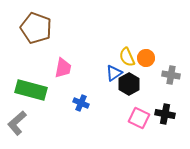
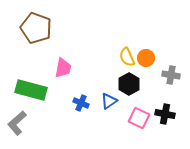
blue triangle: moved 5 px left, 28 px down
